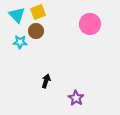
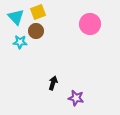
cyan triangle: moved 1 px left, 2 px down
black arrow: moved 7 px right, 2 px down
purple star: rotated 21 degrees counterclockwise
